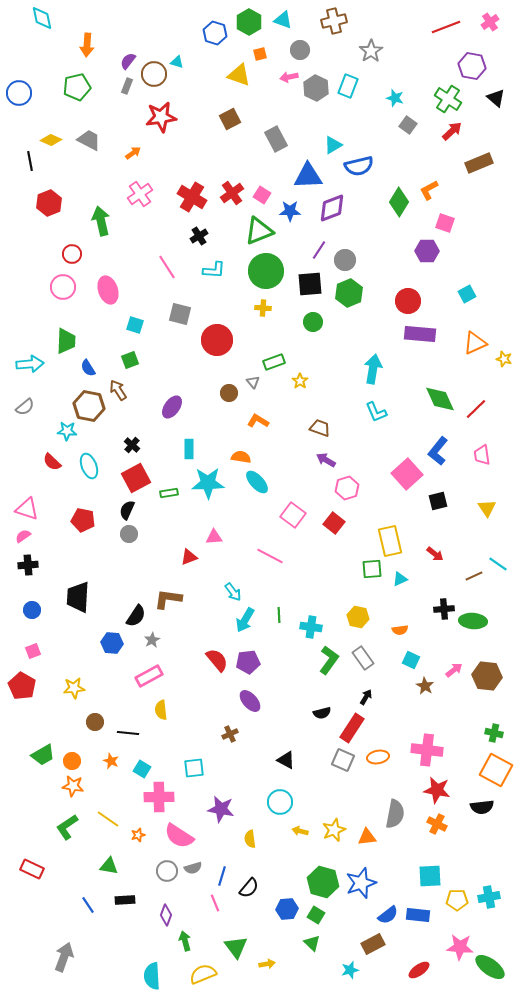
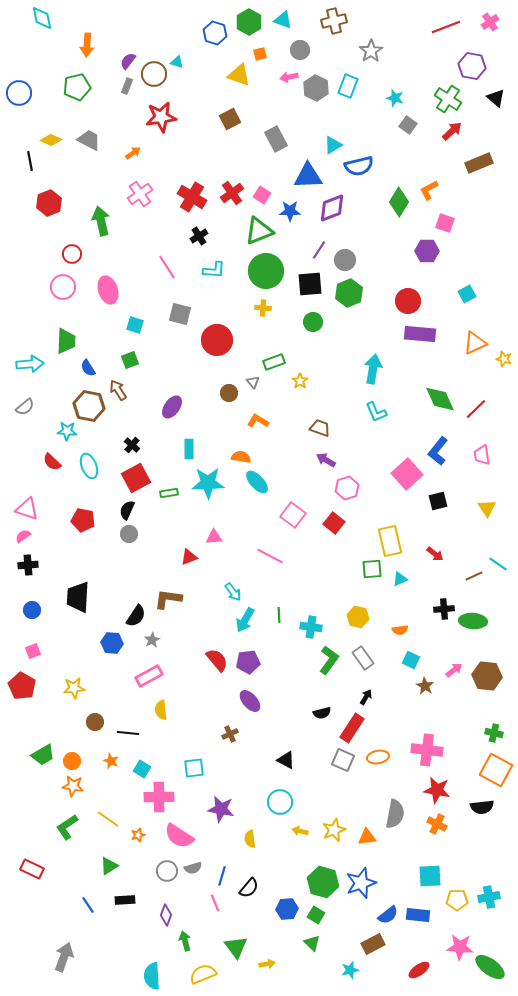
green triangle at (109, 866): rotated 42 degrees counterclockwise
